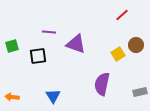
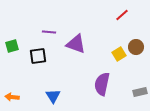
brown circle: moved 2 px down
yellow square: moved 1 px right
